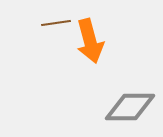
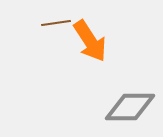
orange arrow: rotated 18 degrees counterclockwise
